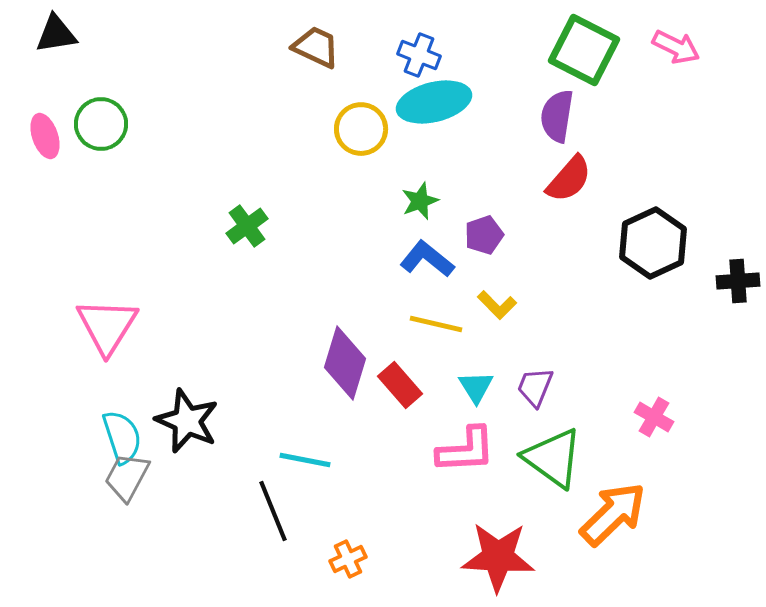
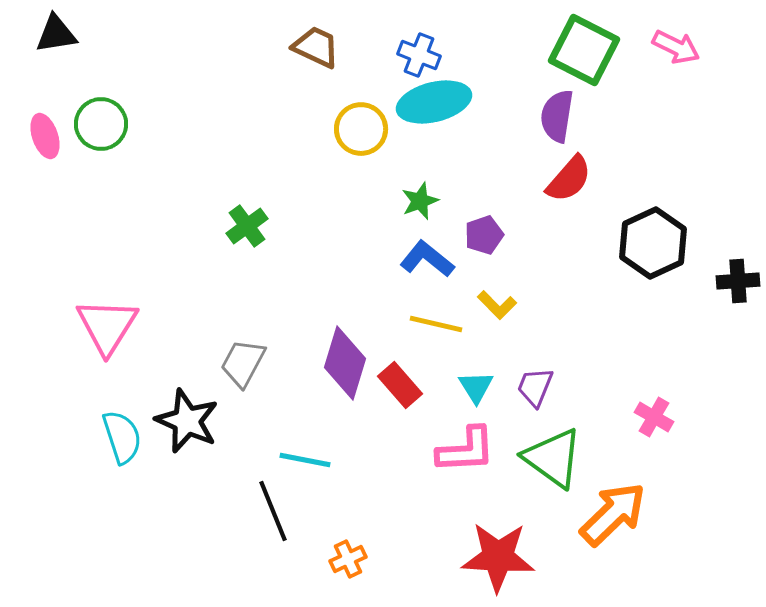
gray trapezoid: moved 116 px right, 114 px up
